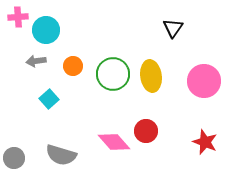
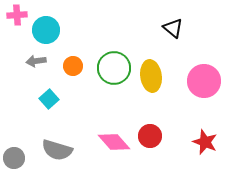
pink cross: moved 1 px left, 2 px up
black triangle: rotated 25 degrees counterclockwise
green circle: moved 1 px right, 6 px up
red circle: moved 4 px right, 5 px down
gray semicircle: moved 4 px left, 5 px up
